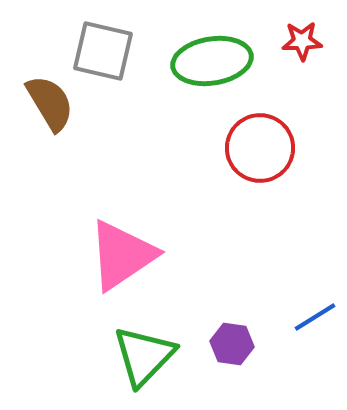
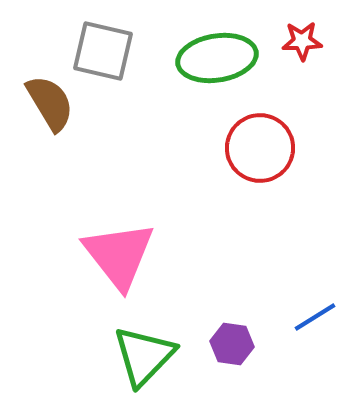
green ellipse: moved 5 px right, 3 px up
pink triangle: moved 3 px left; rotated 34 degrees counterclockwise
